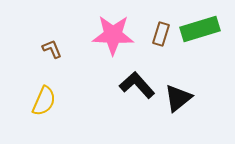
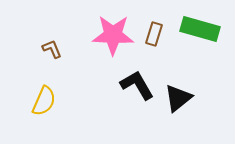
green rectangle: rotated 33 degrees clockwise
brown rectangle: moved 7 px left
black L-shape: rotated 12 degrees clockwise
